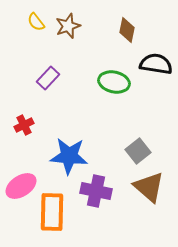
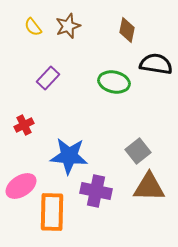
yellow semicircle: moved 3 px left, 5 px down
brown triangle: rotated 40 degrees counterclockwise
